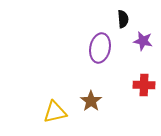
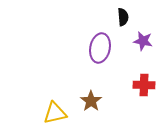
black semicircle: moved 2 px up
yellow triangle: moved 1 px down
